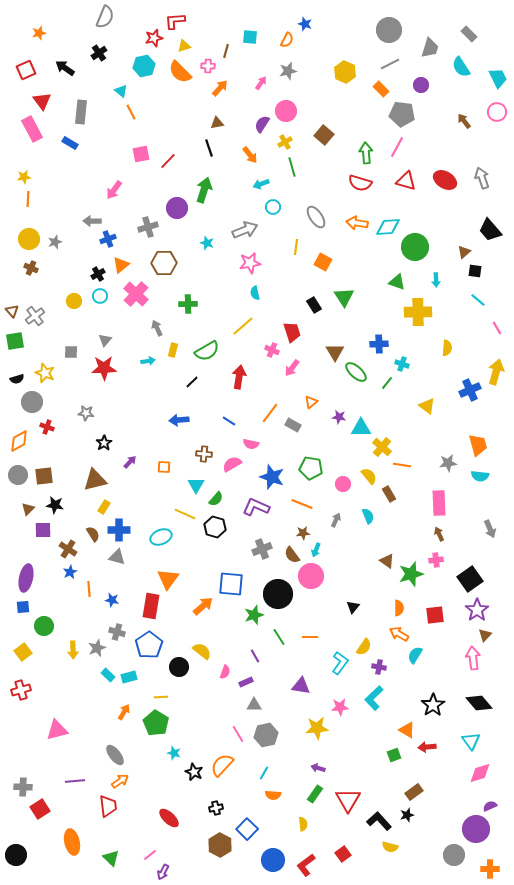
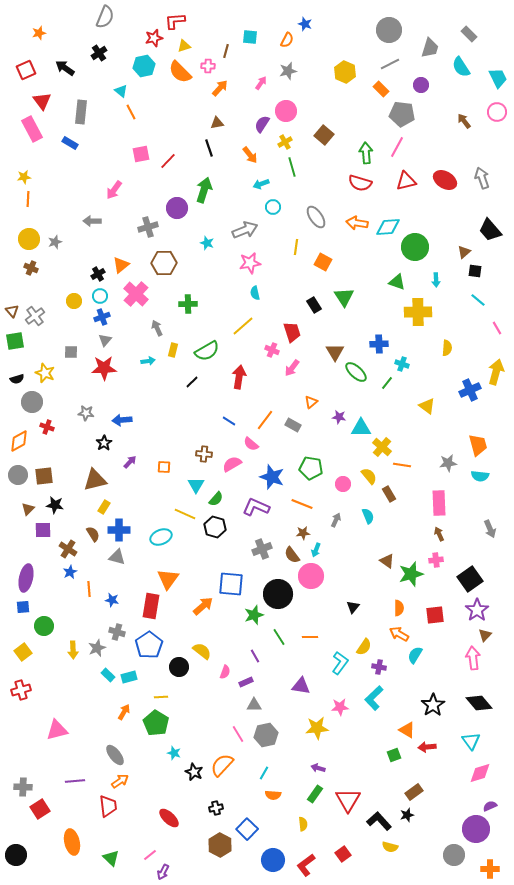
red triangle at (406, 181): rotated 30 degrees counterclockwise
blue cross at (108, 239): moved 6 px left, 78 px down
orange line at (270, 413): moved 5 px left, 7 px down
blue arrow at (179, 420): moved 57 px left
pink semicircle at (251, 444): rotated 28 degrees clockwise
